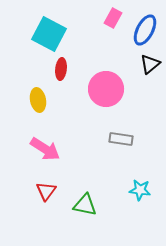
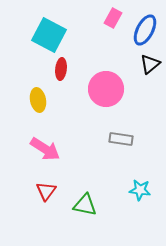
cyan square: moved 1 px down
